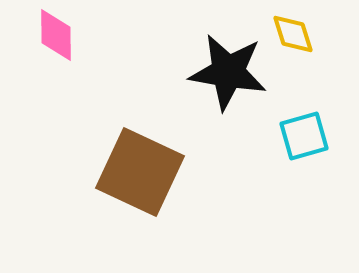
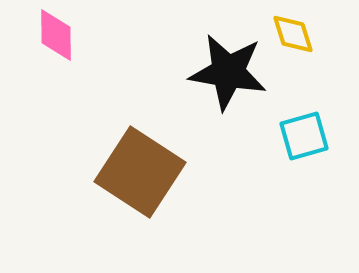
brown square: rotated 8 degrees clockwise
